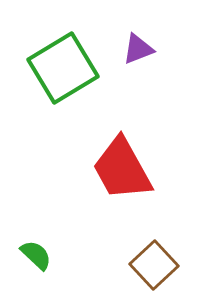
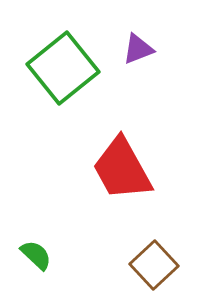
green square: rotated 8 degrees counterclockwise
